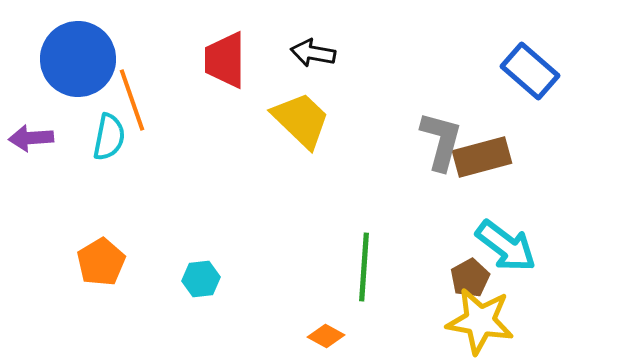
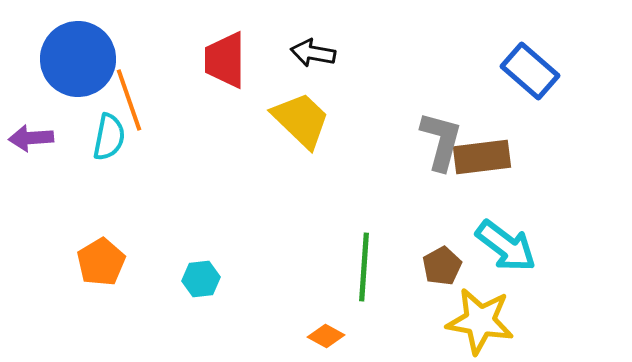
orange line: moved 3 px left
brown rectangle: rotated 8 degrees clockwise
brown pentagon: moved 28 px left, 12 px up
